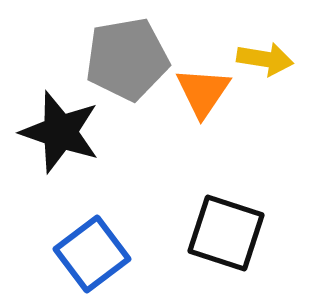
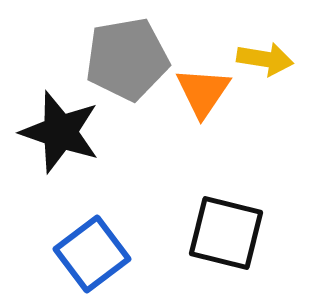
black square: rotated 4 degrees counterclockwise
